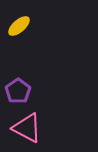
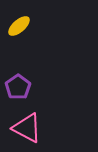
purple pentagon: moved 4 px up
